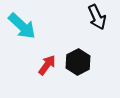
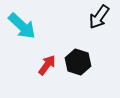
black arrow: moved 2 px right; rotated 60 degrees clockwise
black hexagon: rotated 15 degrees counterclockwise
